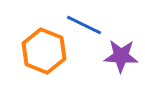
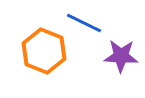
blue line: moved 2 px up
